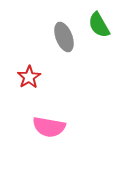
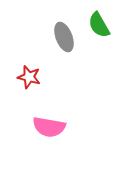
red star: rotated 25 degrees counterclockwise
